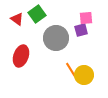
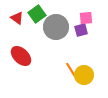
red triangle: moved 1 px up
gray circle: moved 11 px up
red ellipse: rotated 65 degrees counterclockwise
